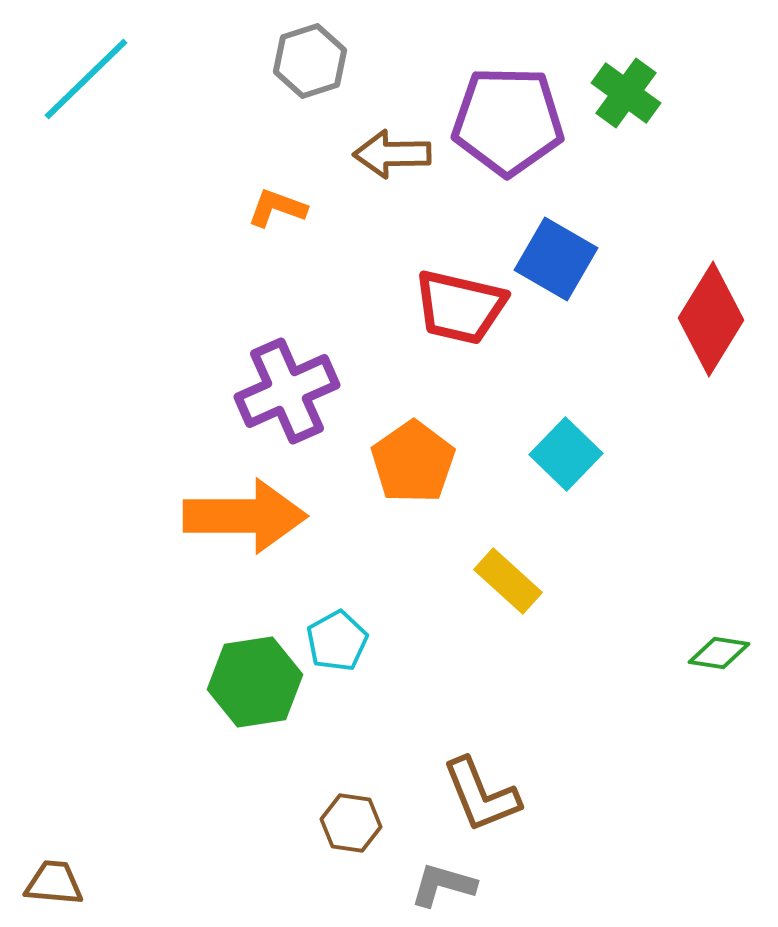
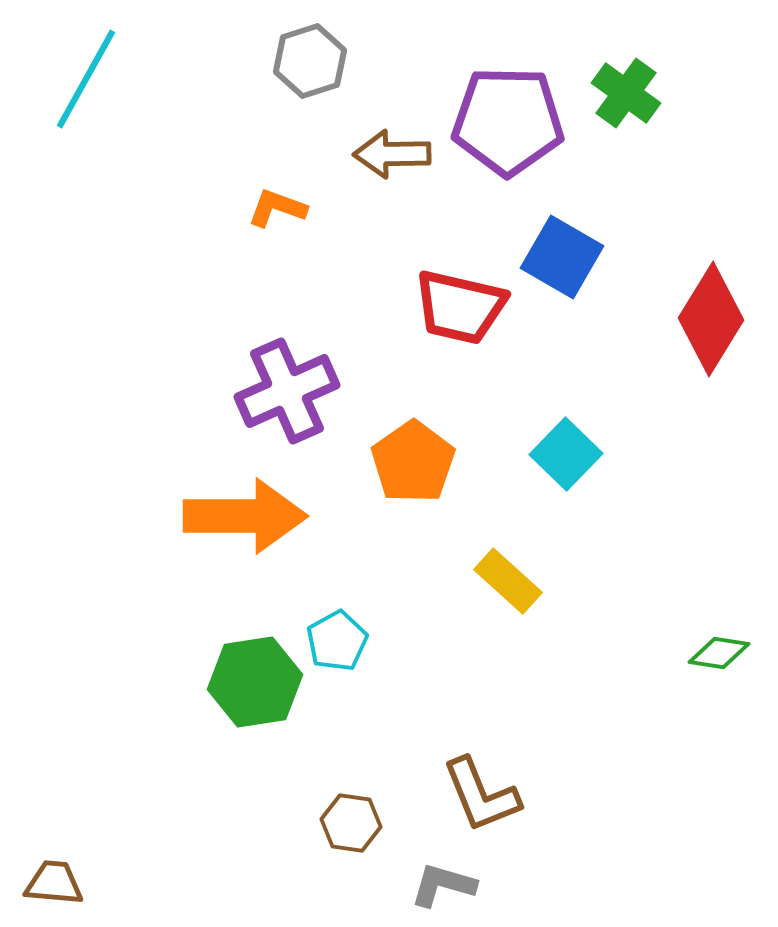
cyan line: rotated 17 degrees counterclockwise
blue square: moved 6 px right, 2 px up
